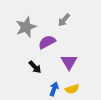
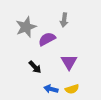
gray arrow: rotated 32 degrees counterclockwise
purple semicircle: moved 3 px up
blue arrow: moved 3 px left; rotated 96 degrees counterclockwise
